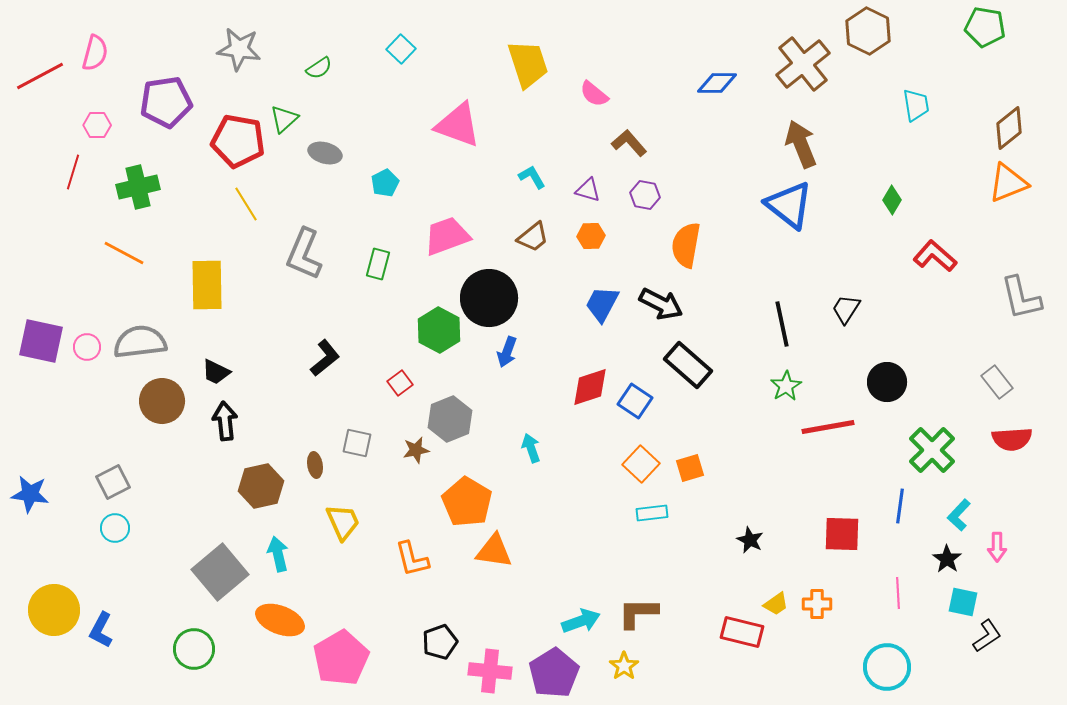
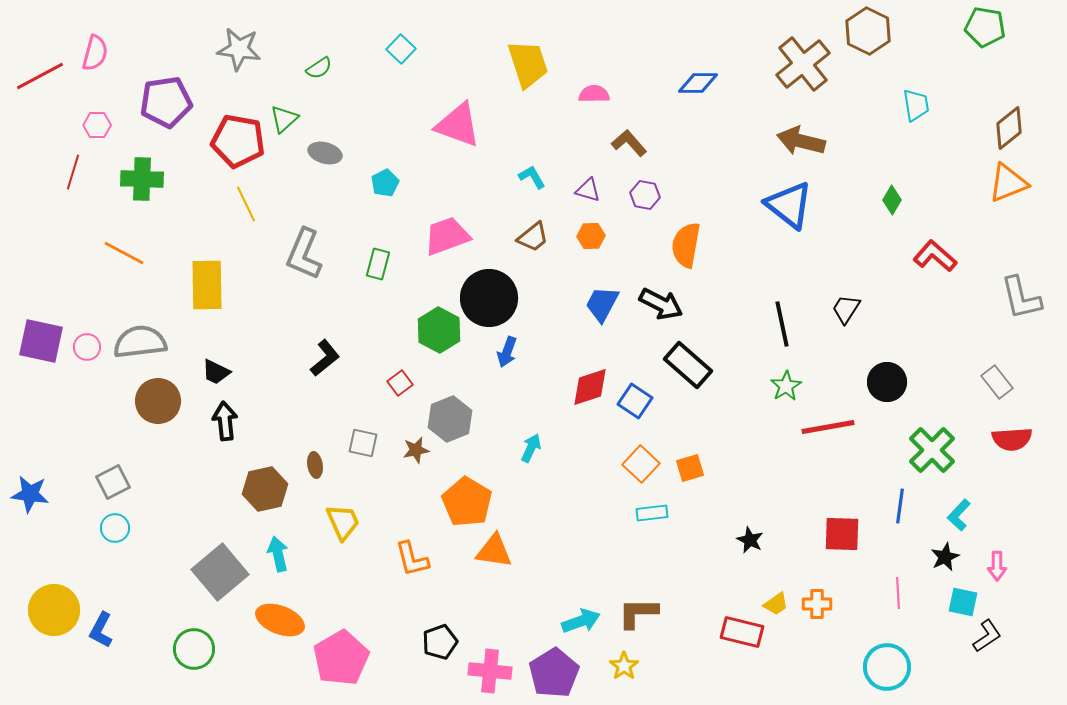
blue diamond at (717, 83): moved 19 px left
pink semicircle at (594, 94): rotated 140 degrees clockwise
brown arrow at (801, 144): moved 3 px up; rotated 54 degrees counterclockwise
green cross at (138, 187): moved 4 px right, 8 px up; rotated 15 degrees clockwise
yellow line at (246, 204): rotated 6 degrees clockwise
brown circle at (162, 401): moved 4 px left
gray square at (357, 443): moved 6 px right
cyan arrow at (531, 448): rotated 44 degrees clockwise
brown hexagon at (261, 486): moved 4 px right, 3 px down
pink arrow at (997, 547): moved 19 px down
black star at (947, 559): moved 2 px left, 2 px up; rotated 12 degrees clockwise
